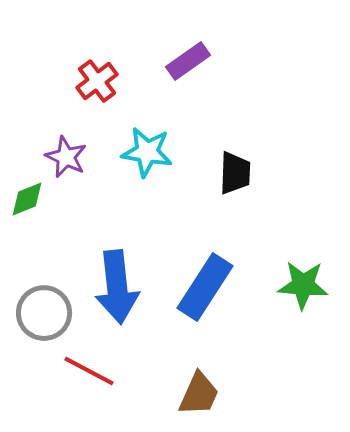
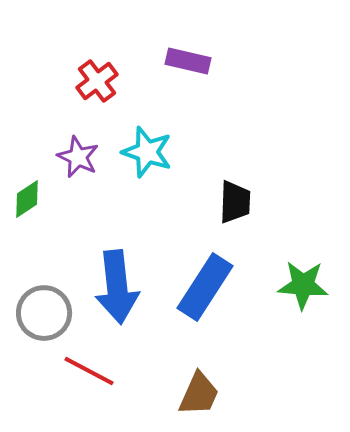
purple rectangle: rotated 48 degrees clockwise
cyan star: rotated 9 degrees clockwise
purple star: moved 12 px right
black trapezoid: moved 29 px down
green diamond: rotated 12 degrees counterclockwise
